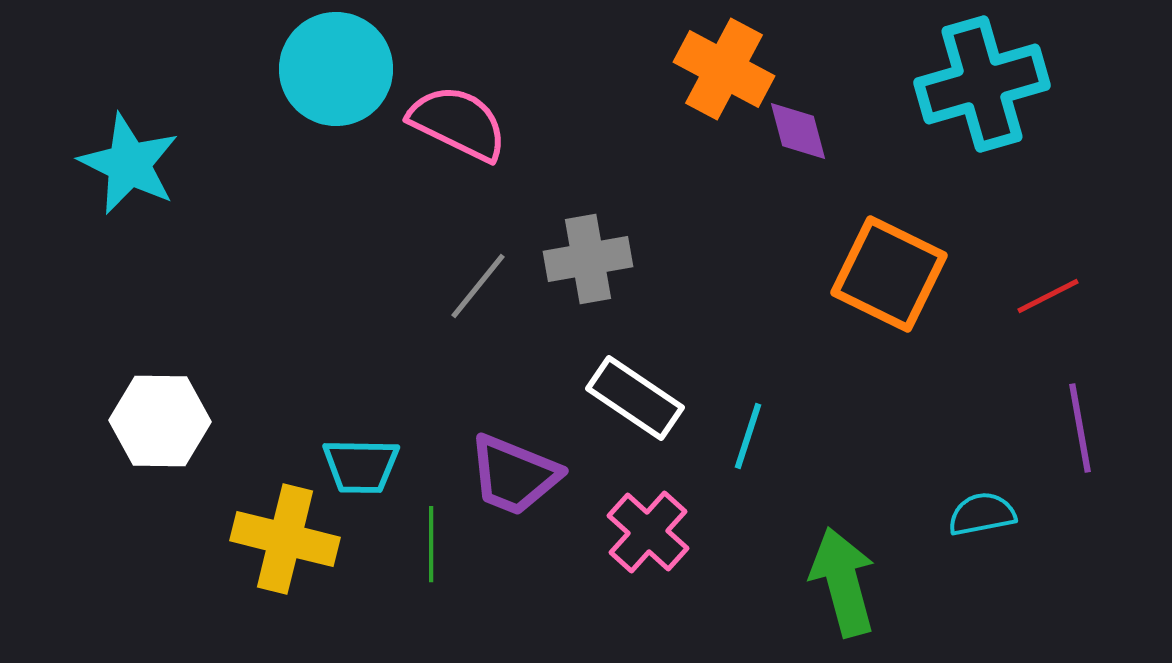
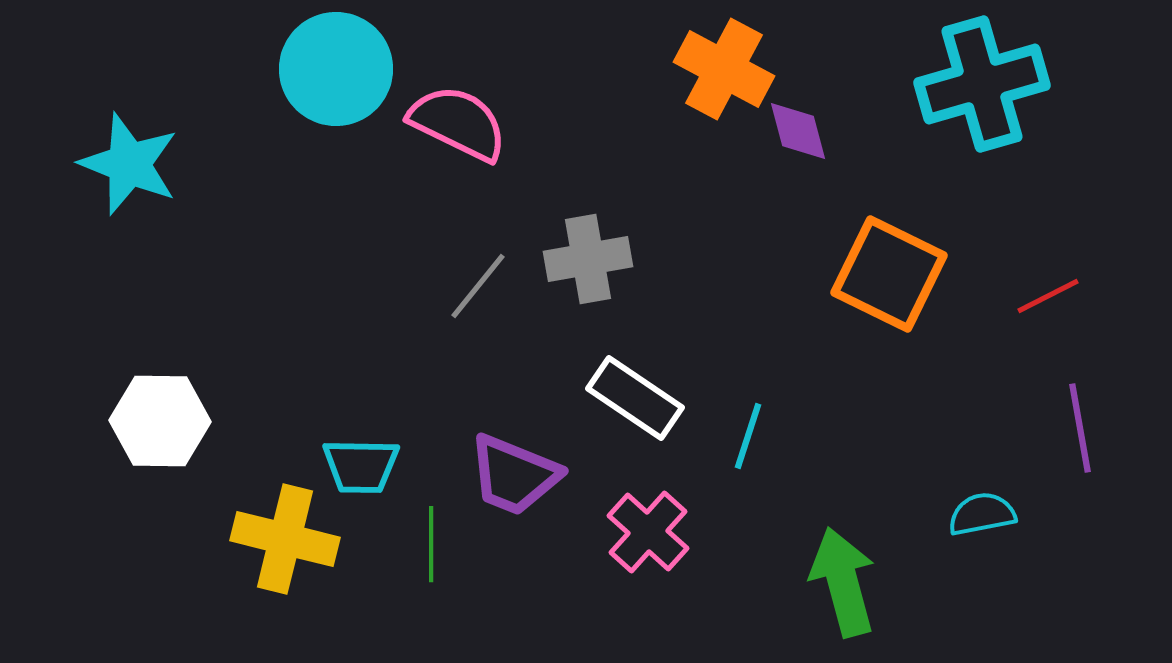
cyan star: rotated 4 degrees counterclockwise
